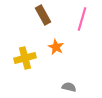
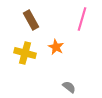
brown rectangle: moved 12 px left, 5 px down
yellow cross: moved 5 px up; rotated 30 degrees clockwise
gray semicircle: rotated 24 degrees clockwise
